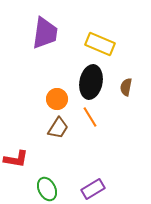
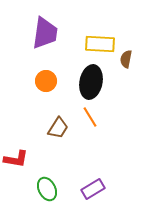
yellow rectangle: rotated 20 degrees counterclockwise
brown semicircle: moved 28 px up
orange circle: moved 11 px left, 18 px up
